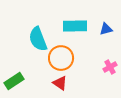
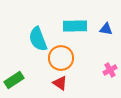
blue triangle: rotated 24 degrees clockwise
pink cross: moved 3 px down
green rectangle: moved 1 px up
